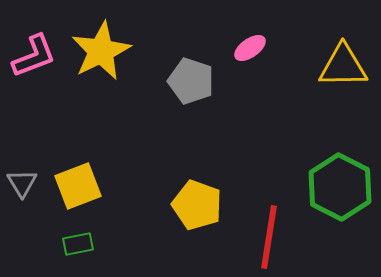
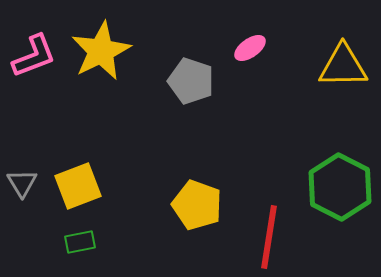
green rectangle: moved 2 px right, 2 px up
